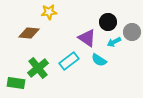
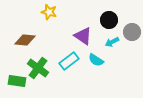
yellow star: rotated 21 degrees clockwise
black circle: moved 1 px right, 2 px up
brown diamond: moved 4 px left, 7 px down
purple triangle: moved 4 px left, 2 px up
cyan arrow: moved 2 px left
cyan semicircle: moved 3 px left
green cross: rotated 15 degrees counterclockwise
green rectangle: moved 1 px right, 2 px up
